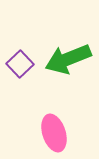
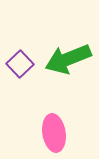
pink ellipse: rotated 9 degrees clockwise
